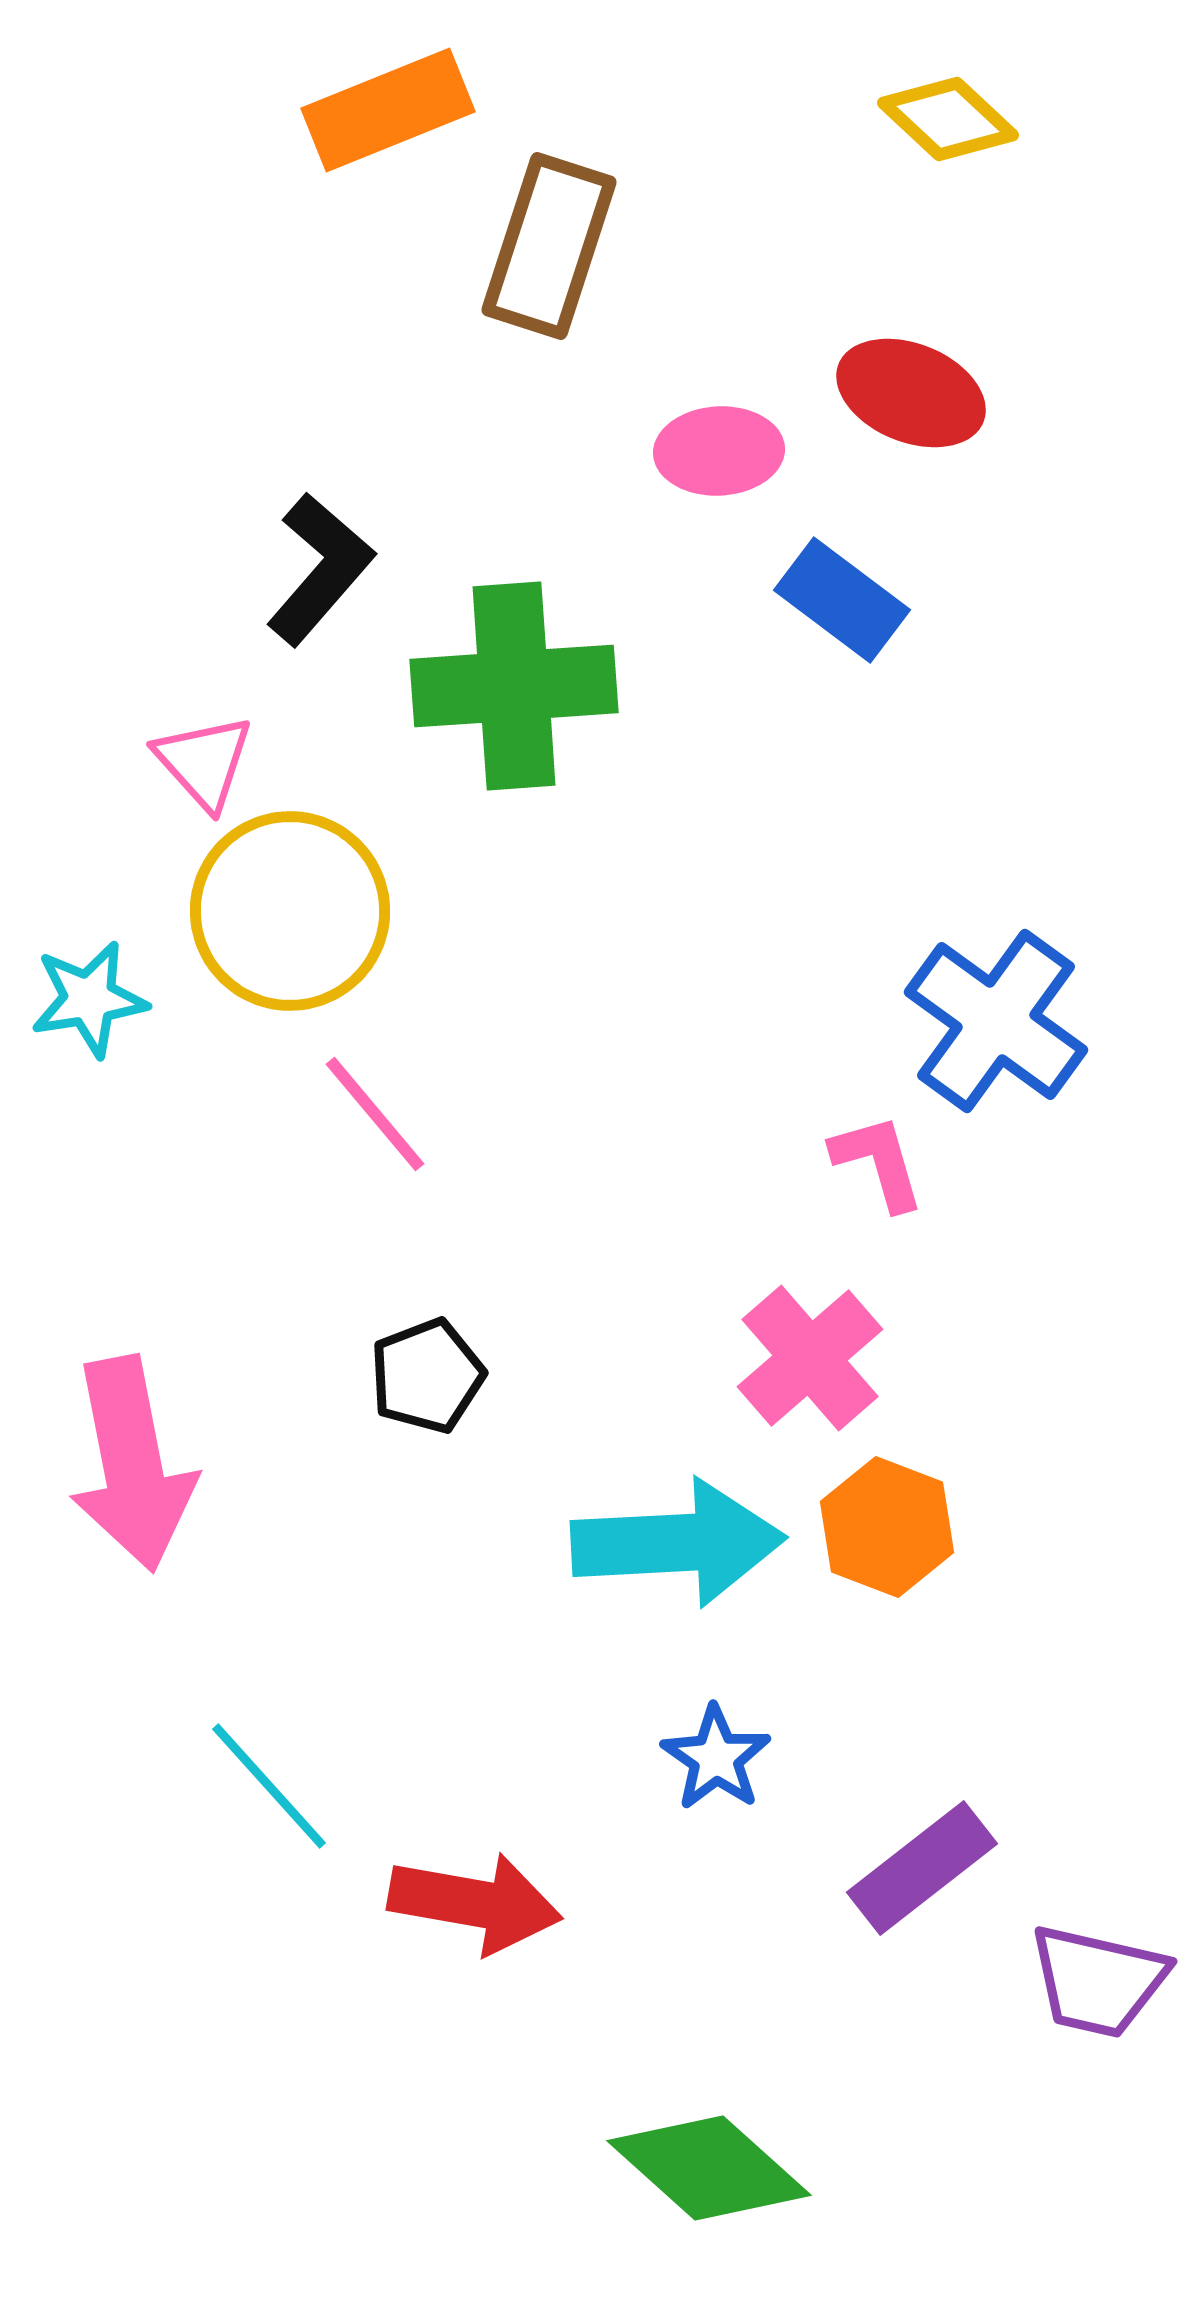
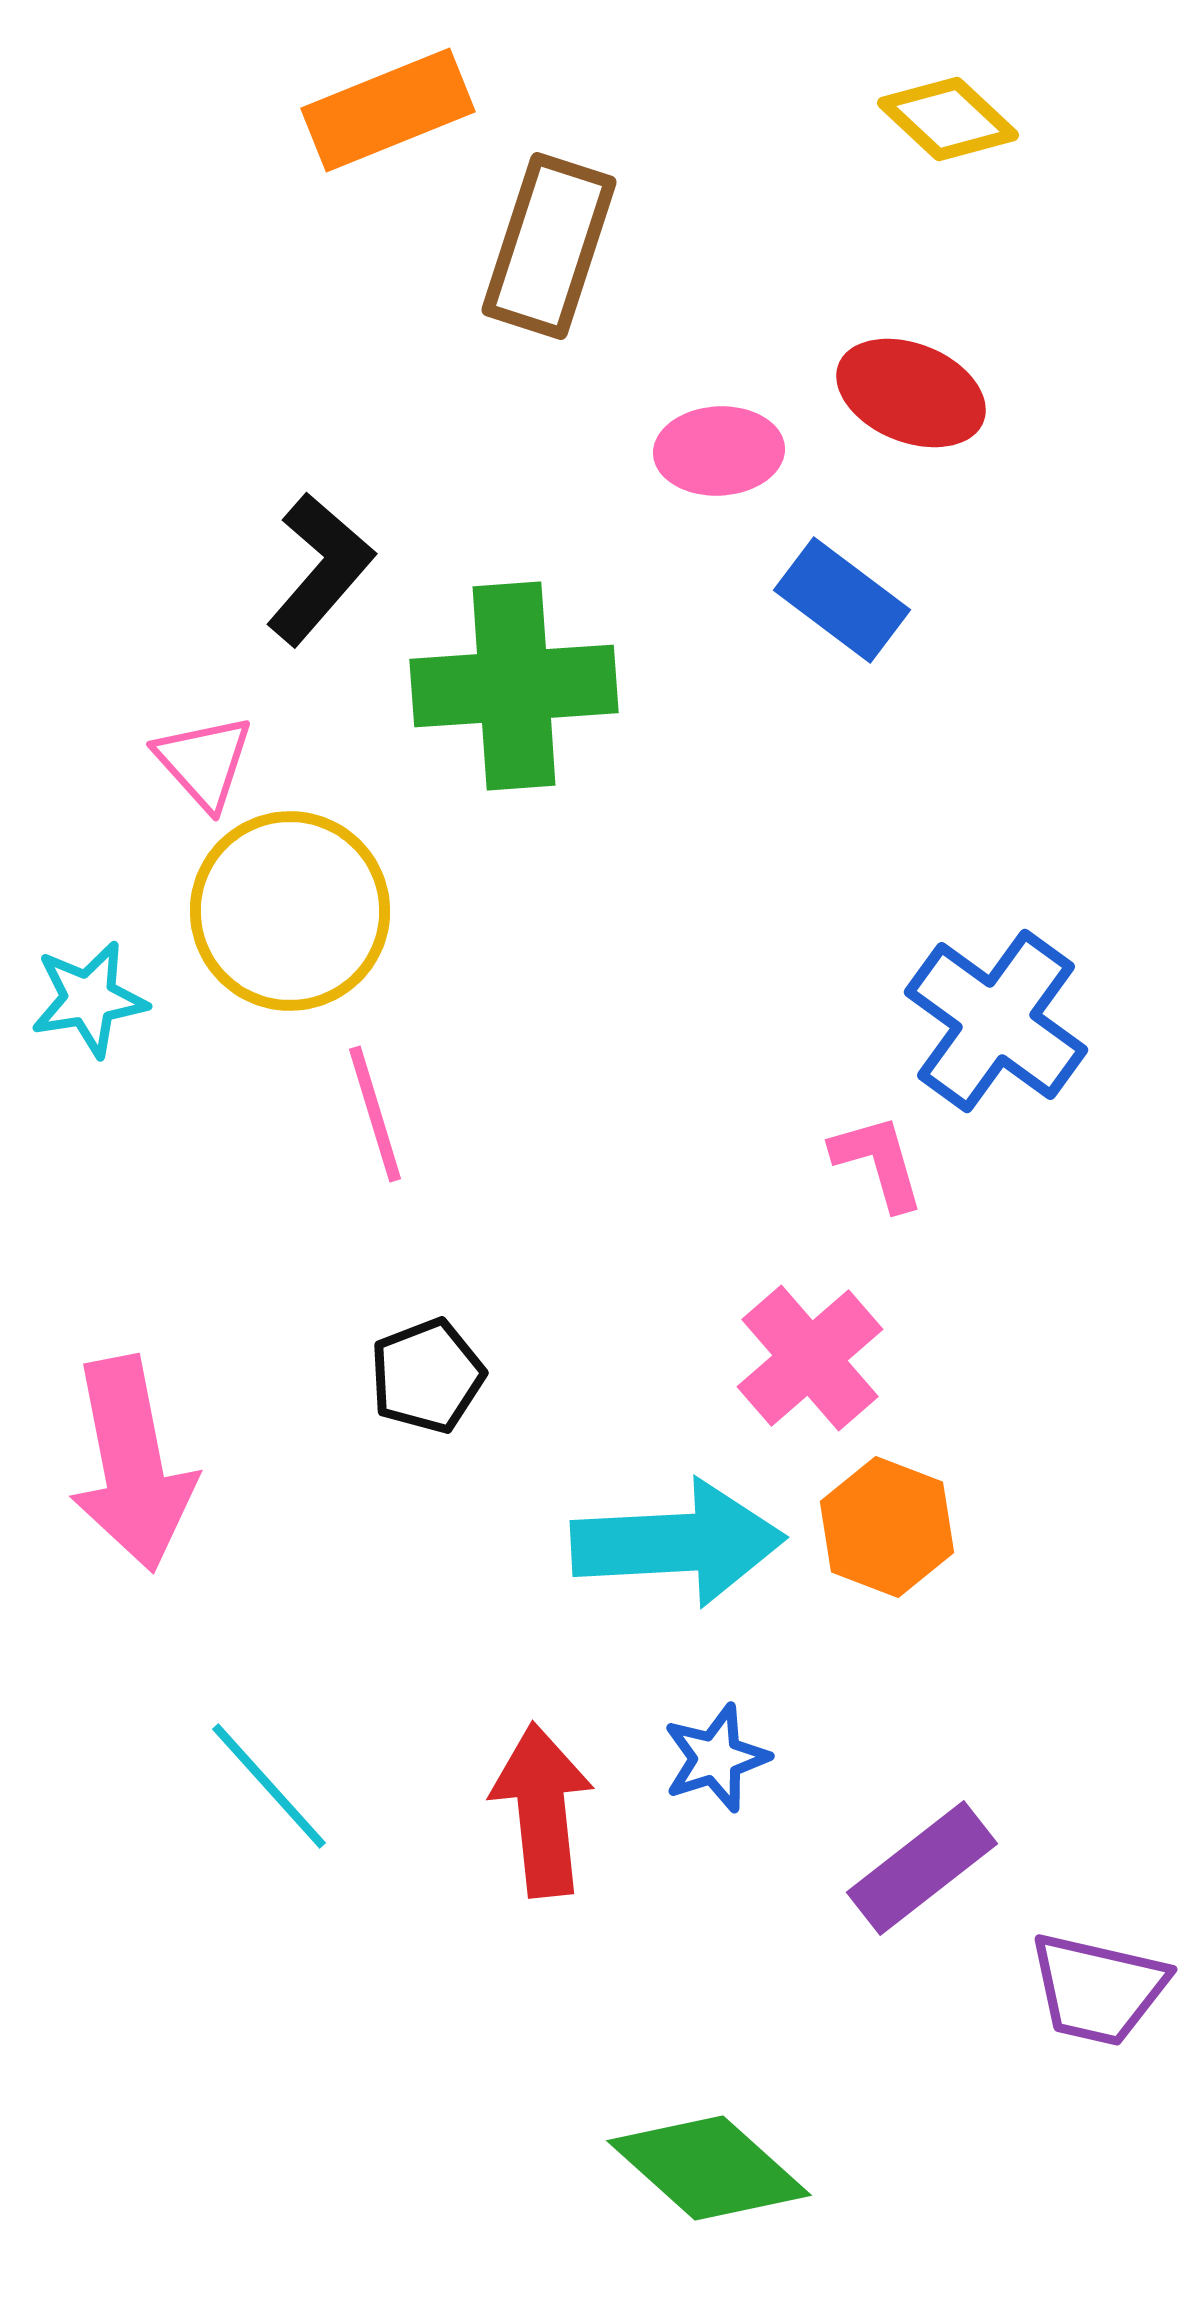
pink line: rotated 23 degrees clockwise
blue star: rotated 19 degrees clockwise
red arrow: moved 67 px right, 93 px up; rotated 106 degrees counterclockwise
purple trapezoid: moved 8 px down
